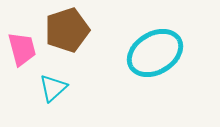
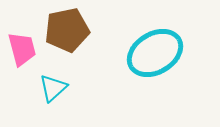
brown pentagon: rotated 6 degrees clockwise
